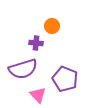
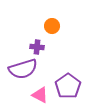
purple cross: moved 1 px right, 4 px down
purple pentagon: moved 3 px right, 7 px down; rotated 15 degrees clockwise
pink triangle: moved 2 px right; rotated 18 degrees counterclockwise
